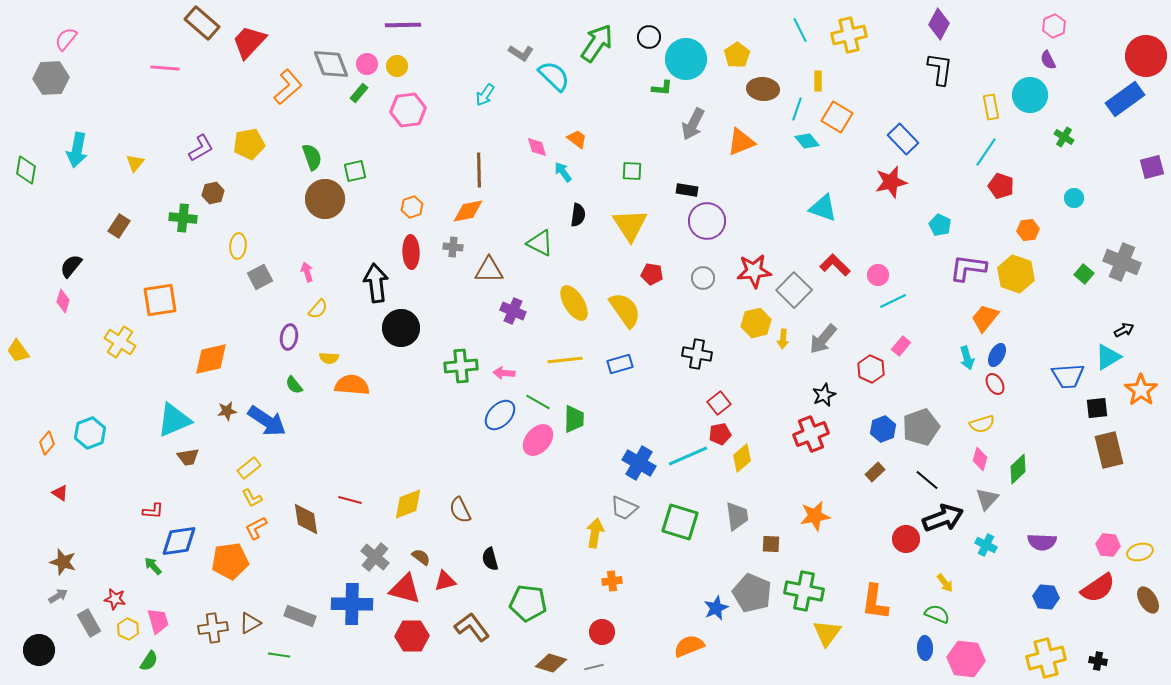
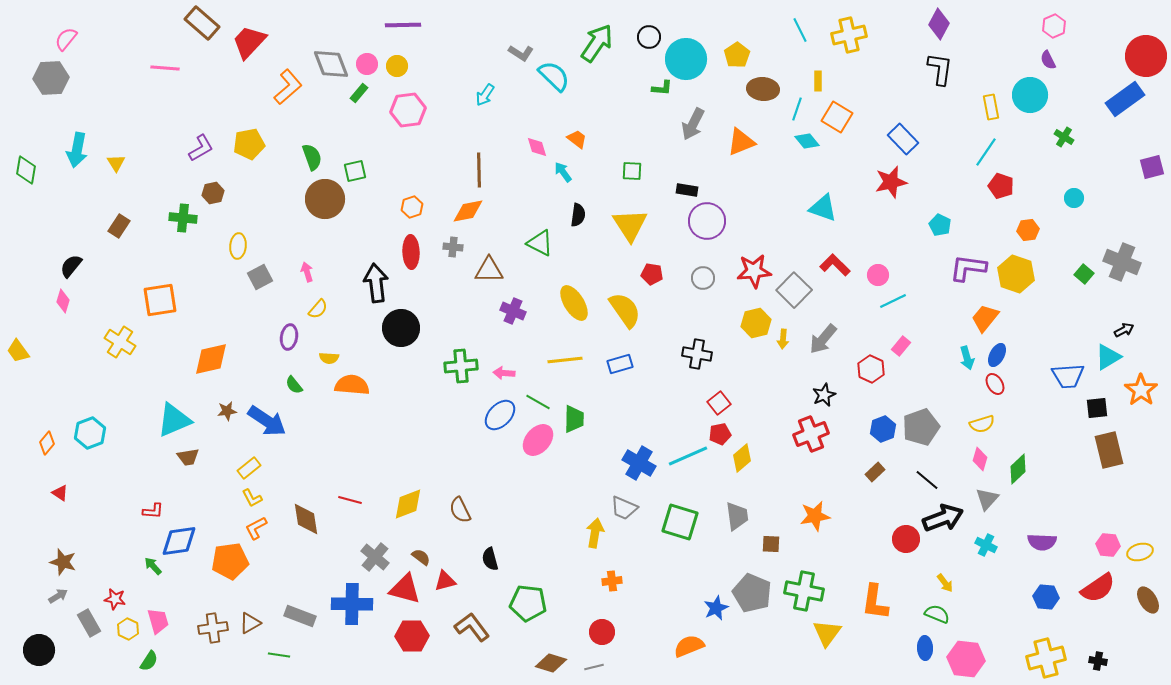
yellow triangle at (135, 163): moved 19 px left; rotated 12 degrees counterclockwise
